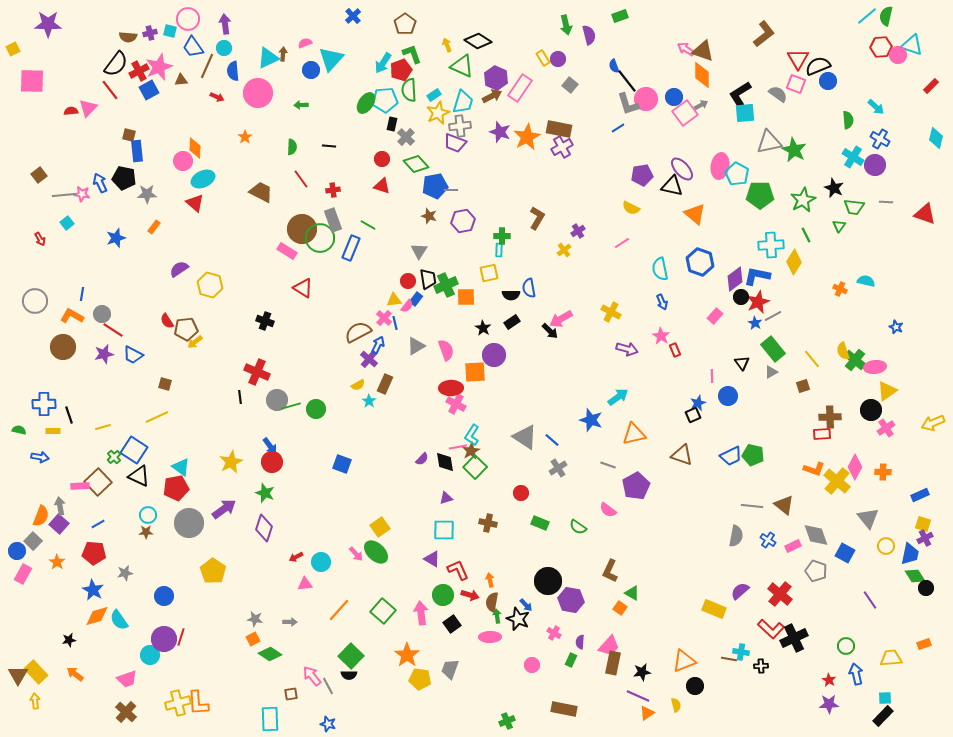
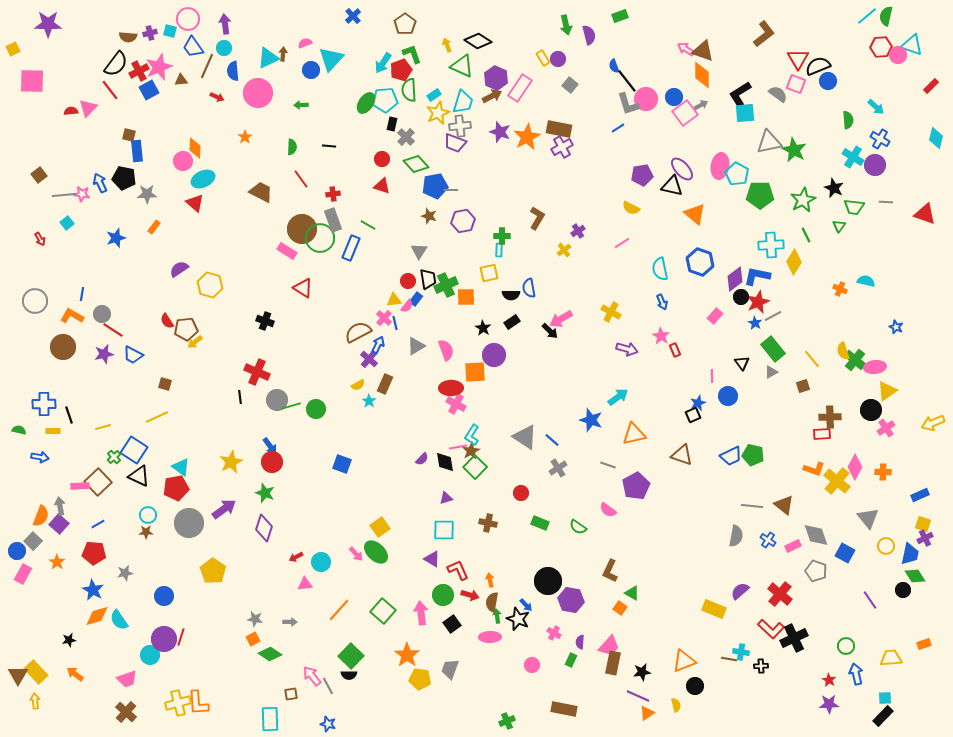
red cross at (333, 190): moved 4 px down
black circle at (926, 588): moved 23 px left, 2 px down
